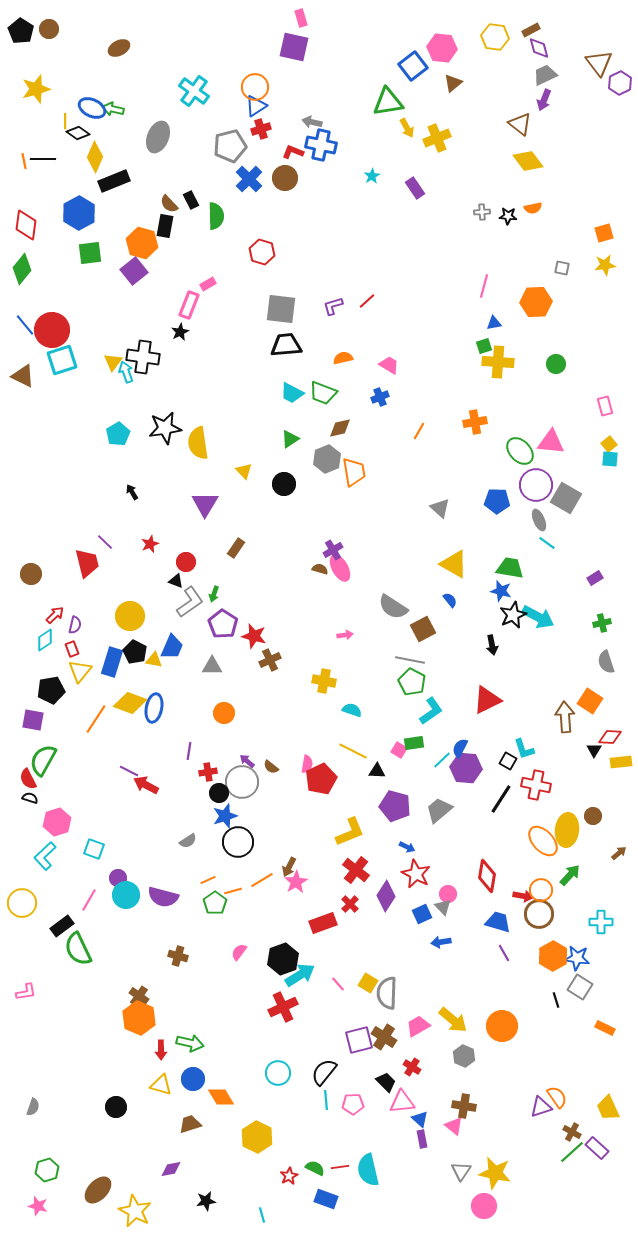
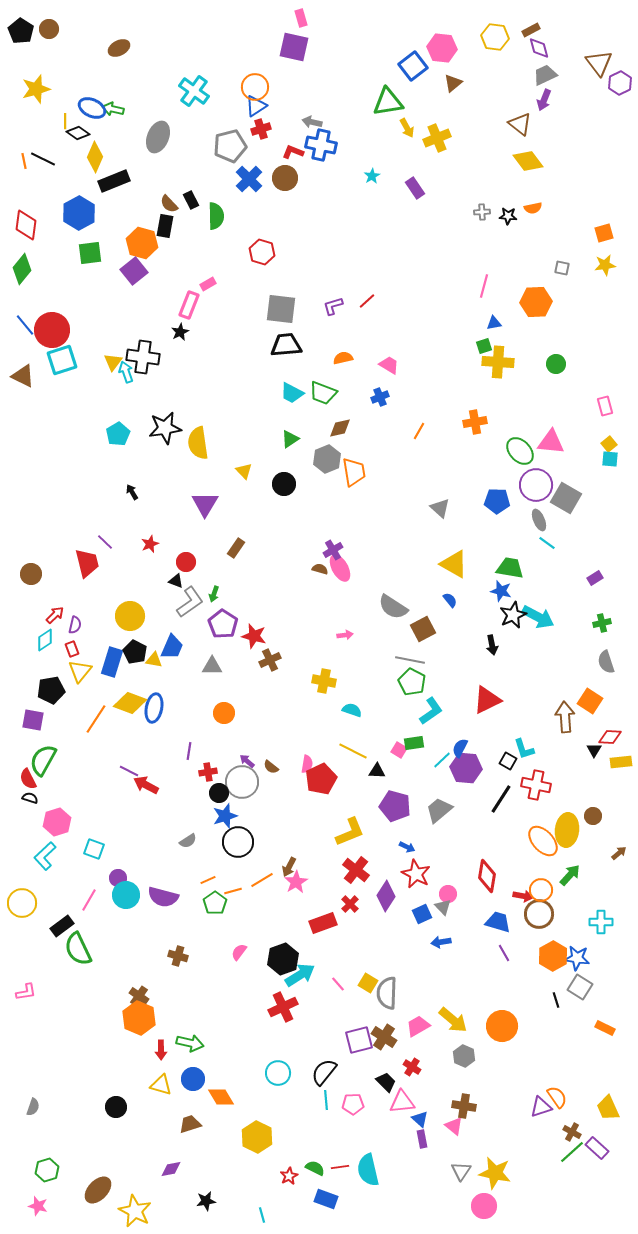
black line at (43, 159): rotated 25 degrees clockwise
